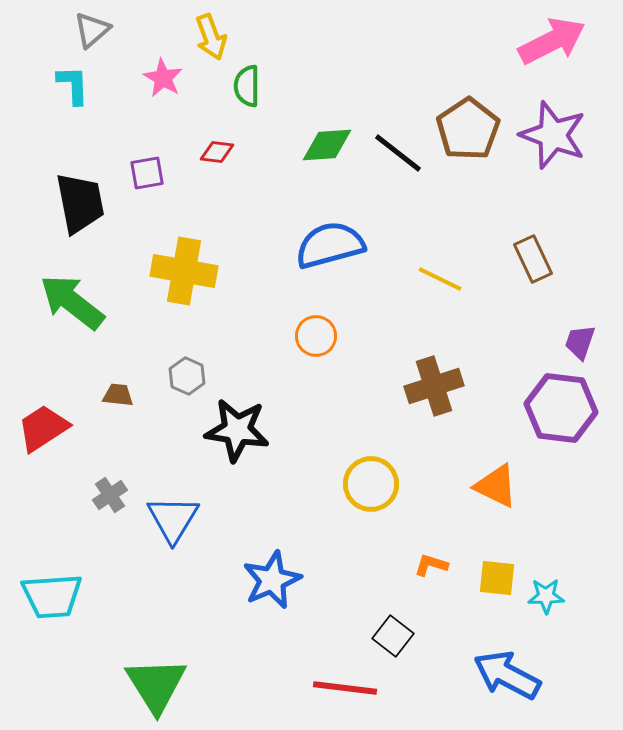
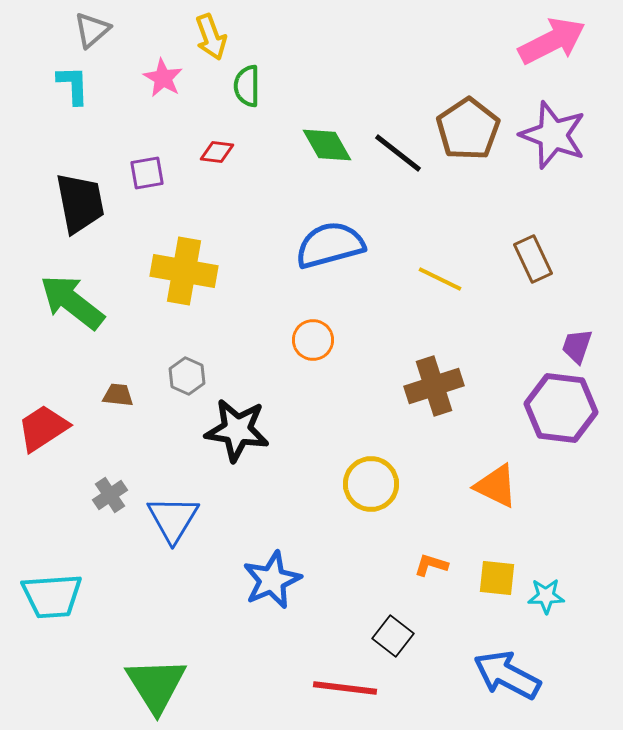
green diamond: rotated 64 degrees clockwise
orange circle: moved 3 px left, 4 px down
purple trapezoid: moved 3 px left, 4 px down
